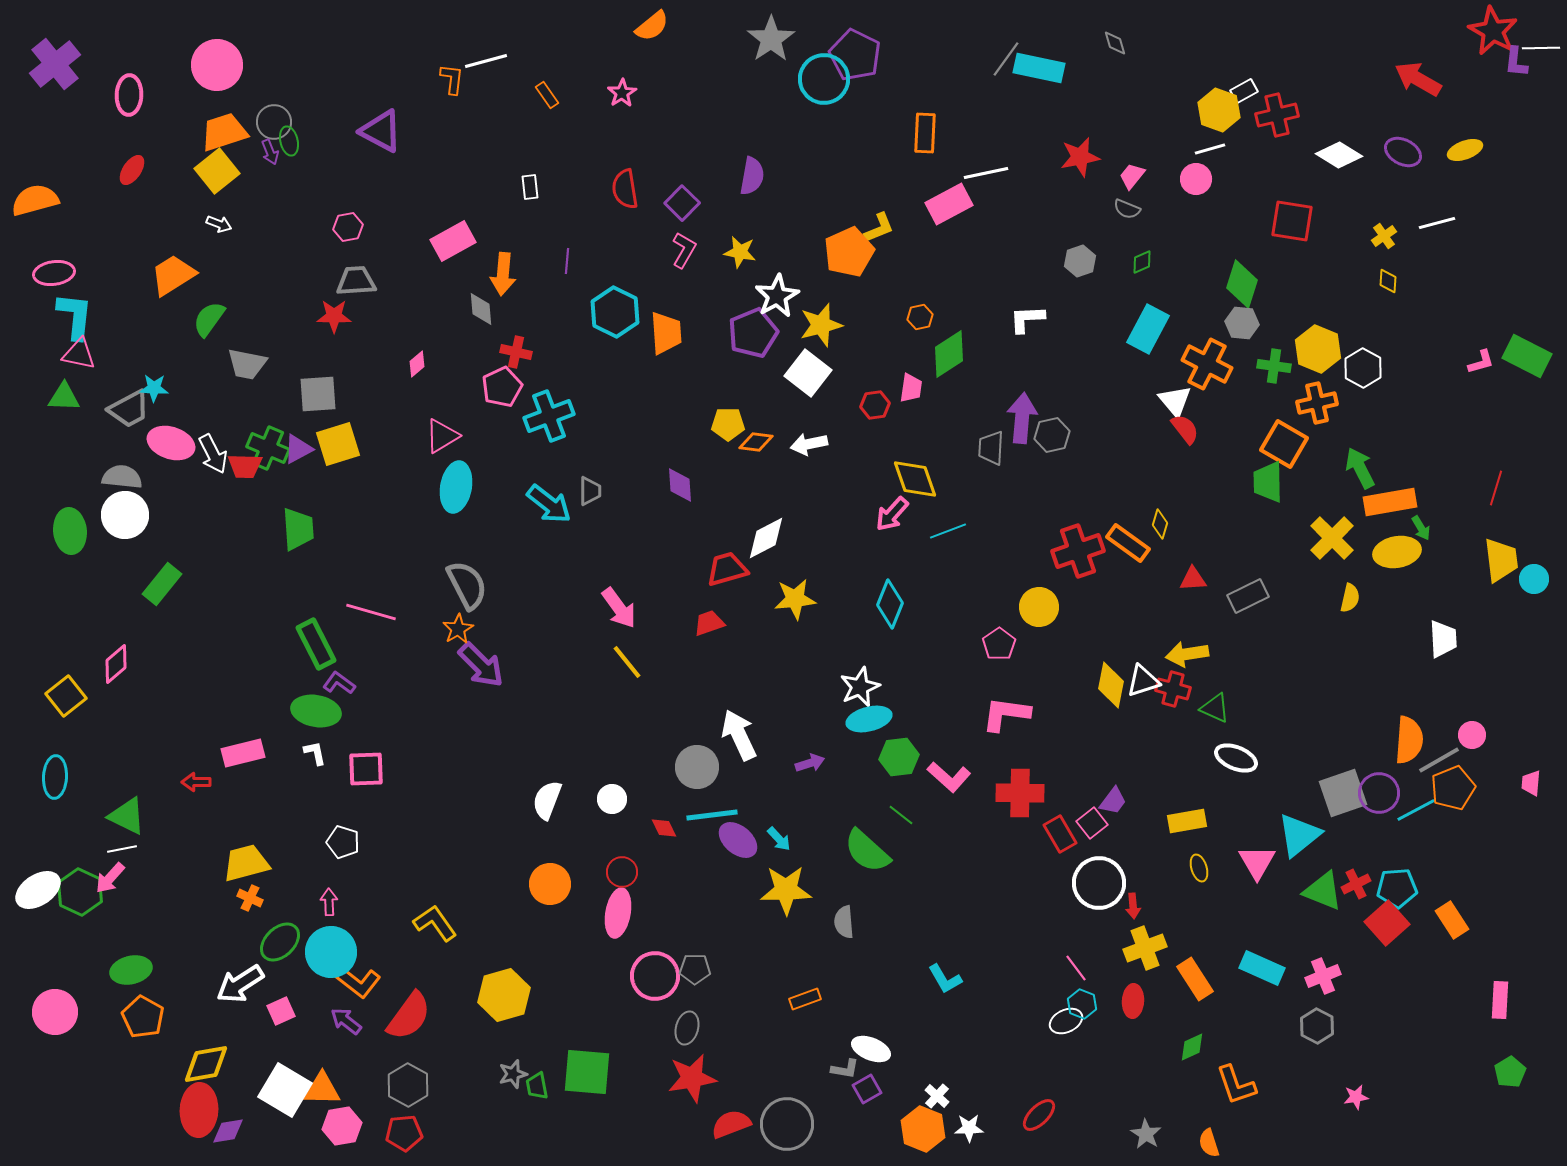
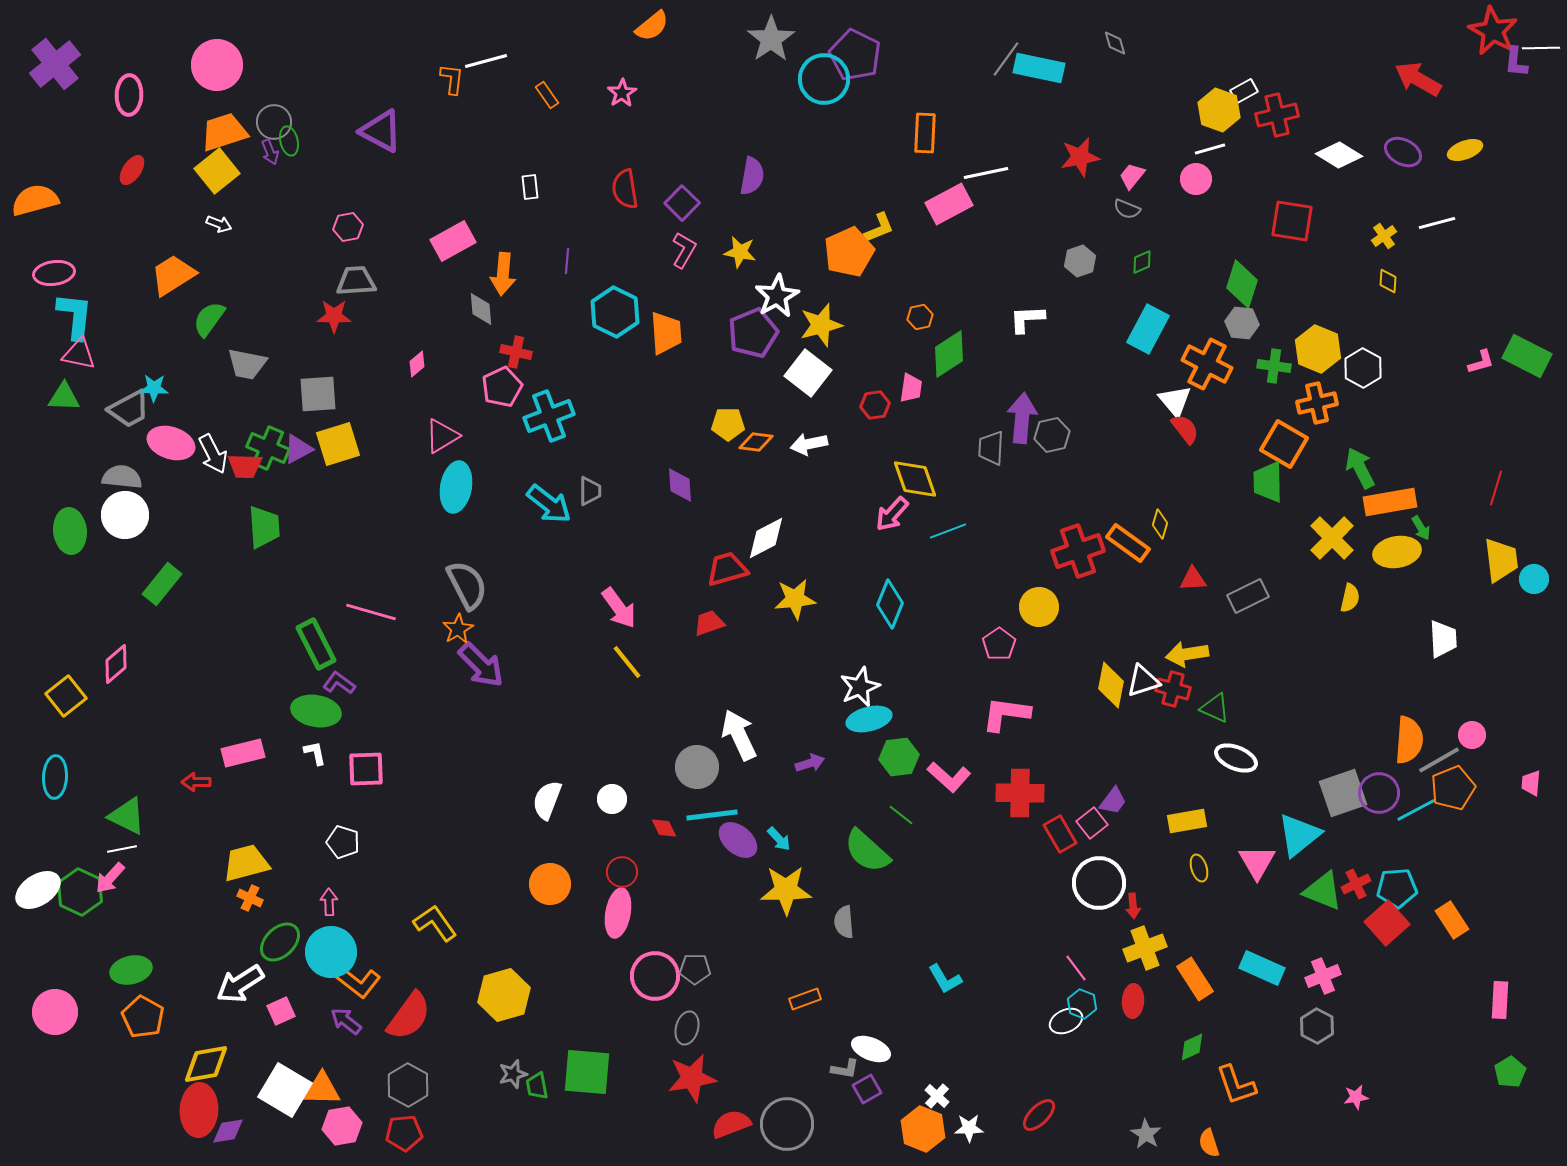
green trapezoid at (298, 529): moved 34 px left, 2 px up
